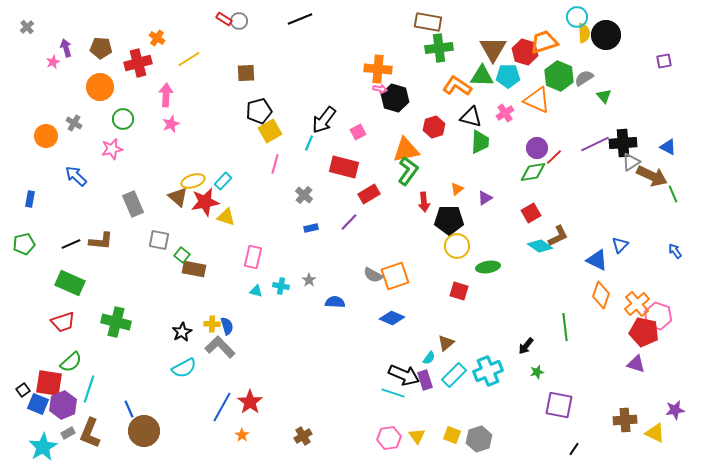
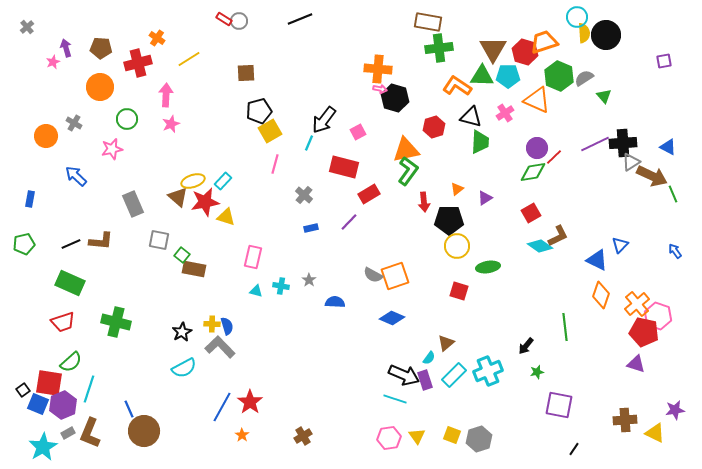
green circle at (123, 119): moved 4 px right
cyan line at (393, 393): moved 2 px right, 6 px down
